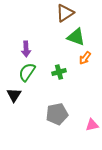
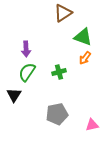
brown triangle: moved 2 px left
green triangle: moved 7 px right
